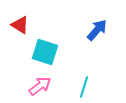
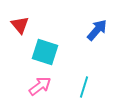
red triangle: rotated 18 degrees clockwise
